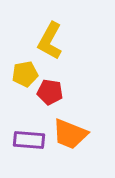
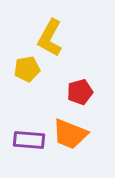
yellow L-shape: moved 3 px up
yellow pentagon: moved 2 px right, 5 px up
red pentagon: moved 30 px right; rotated 25 degrees counterclockwise
